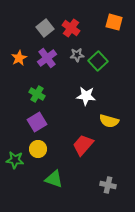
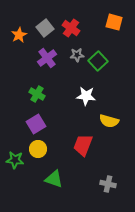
orange star: moved 23 px up
purple square: moved 1 px left, 2 px down
red trapezoid: rotated 20 degrees counterclockwise
gray cross: moved 1 px up
